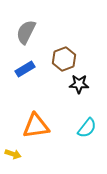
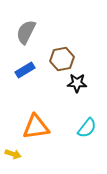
brown hexagon: moved 2 px left; rotated 10 degrees clockwise
blue rectangle: moved 1 px down
black star: moved 2 px left, 1 px up
orange triangle: moved 1 px down
